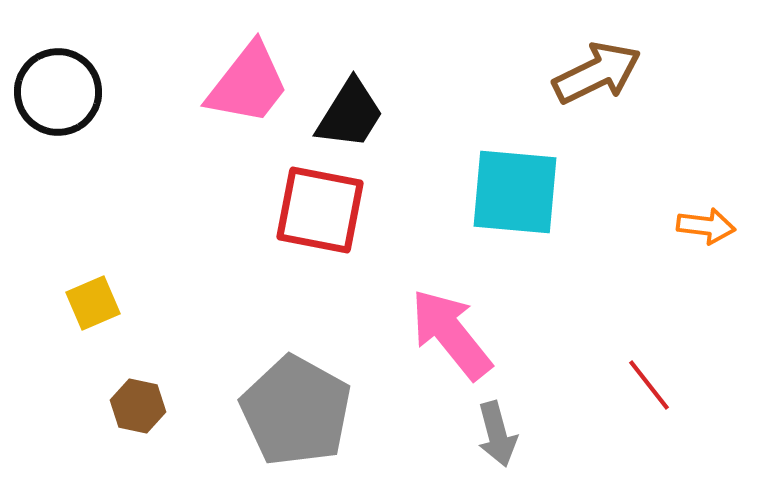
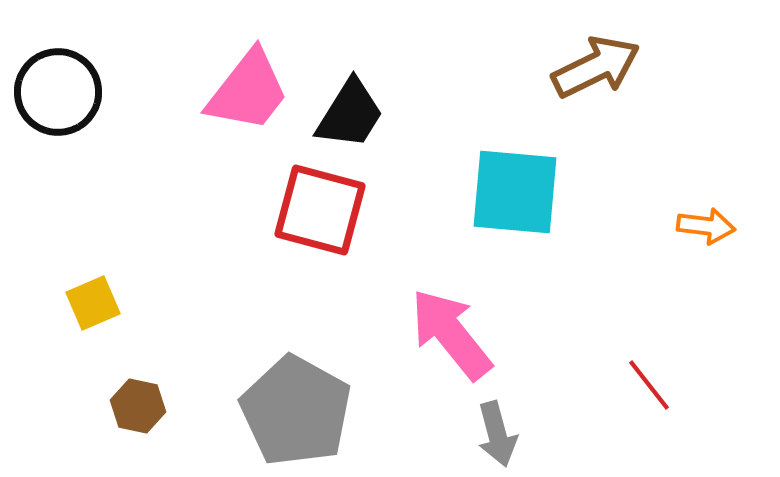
brown arrow: moved 1 px left, 6 px up
pink trapezoid: moved 7 px down
red square: rotated 4 degrees clockwise
